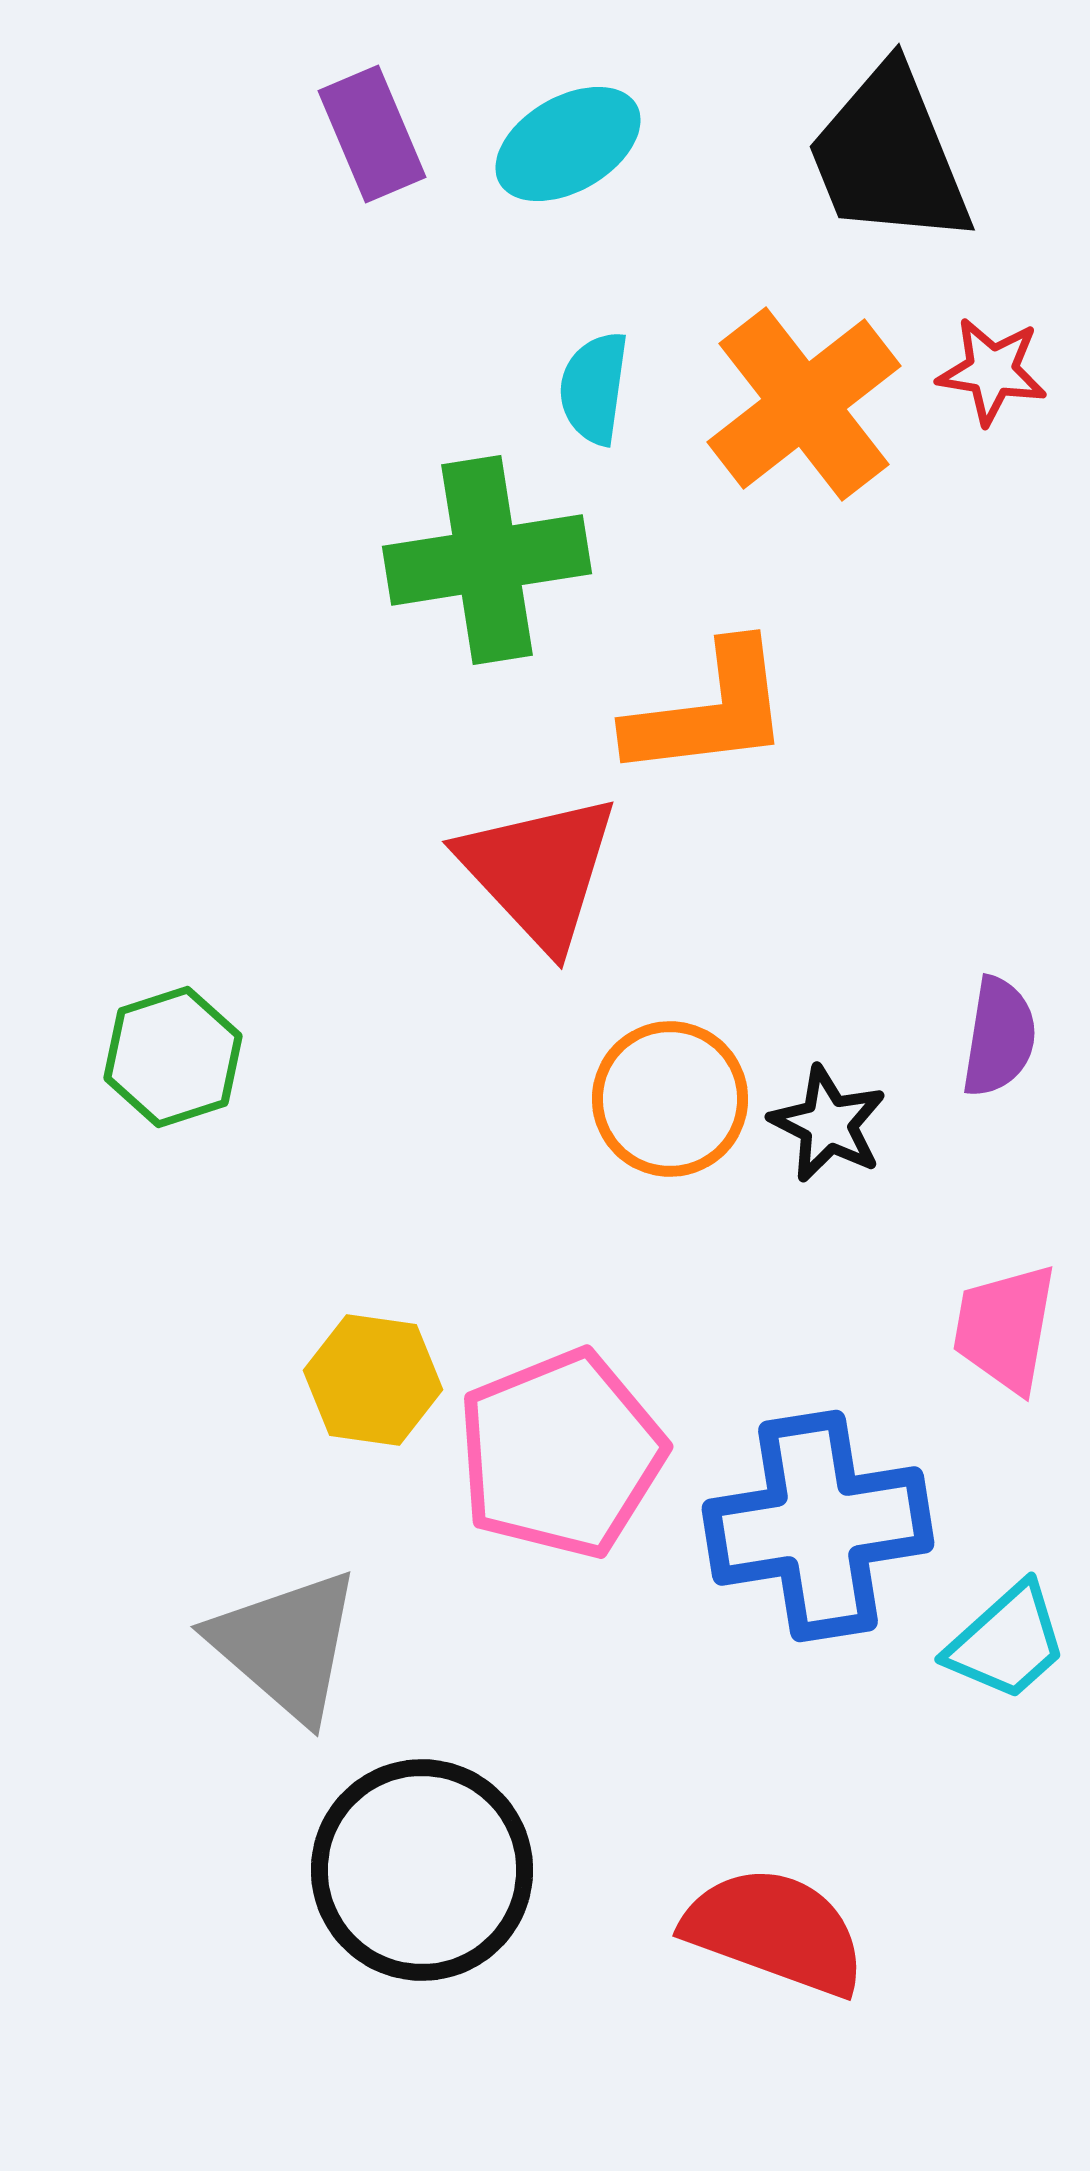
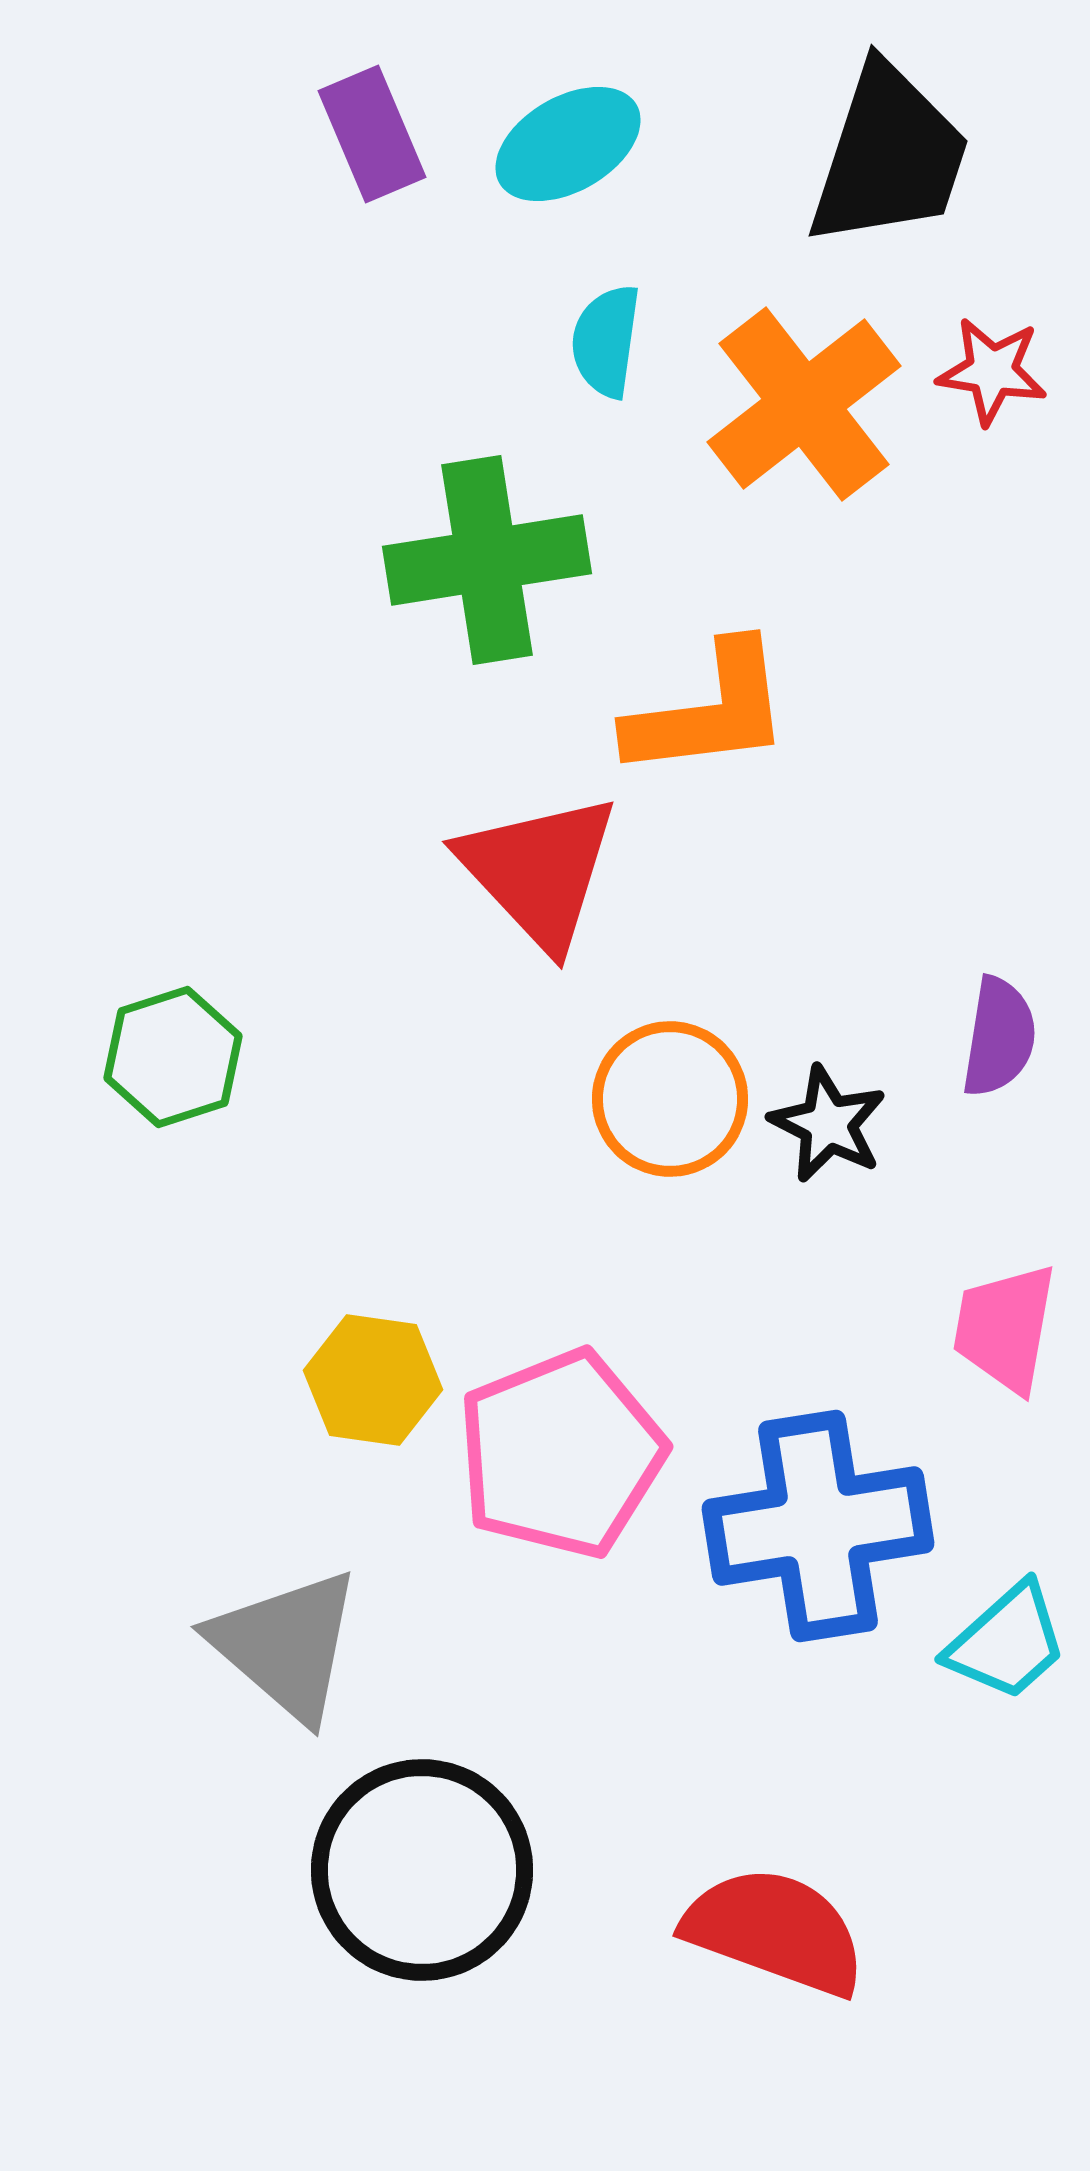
black trapezoid: rotated 140 degrees counterclockwise
cyan semicircle: moved 12 px right, 47 px up
